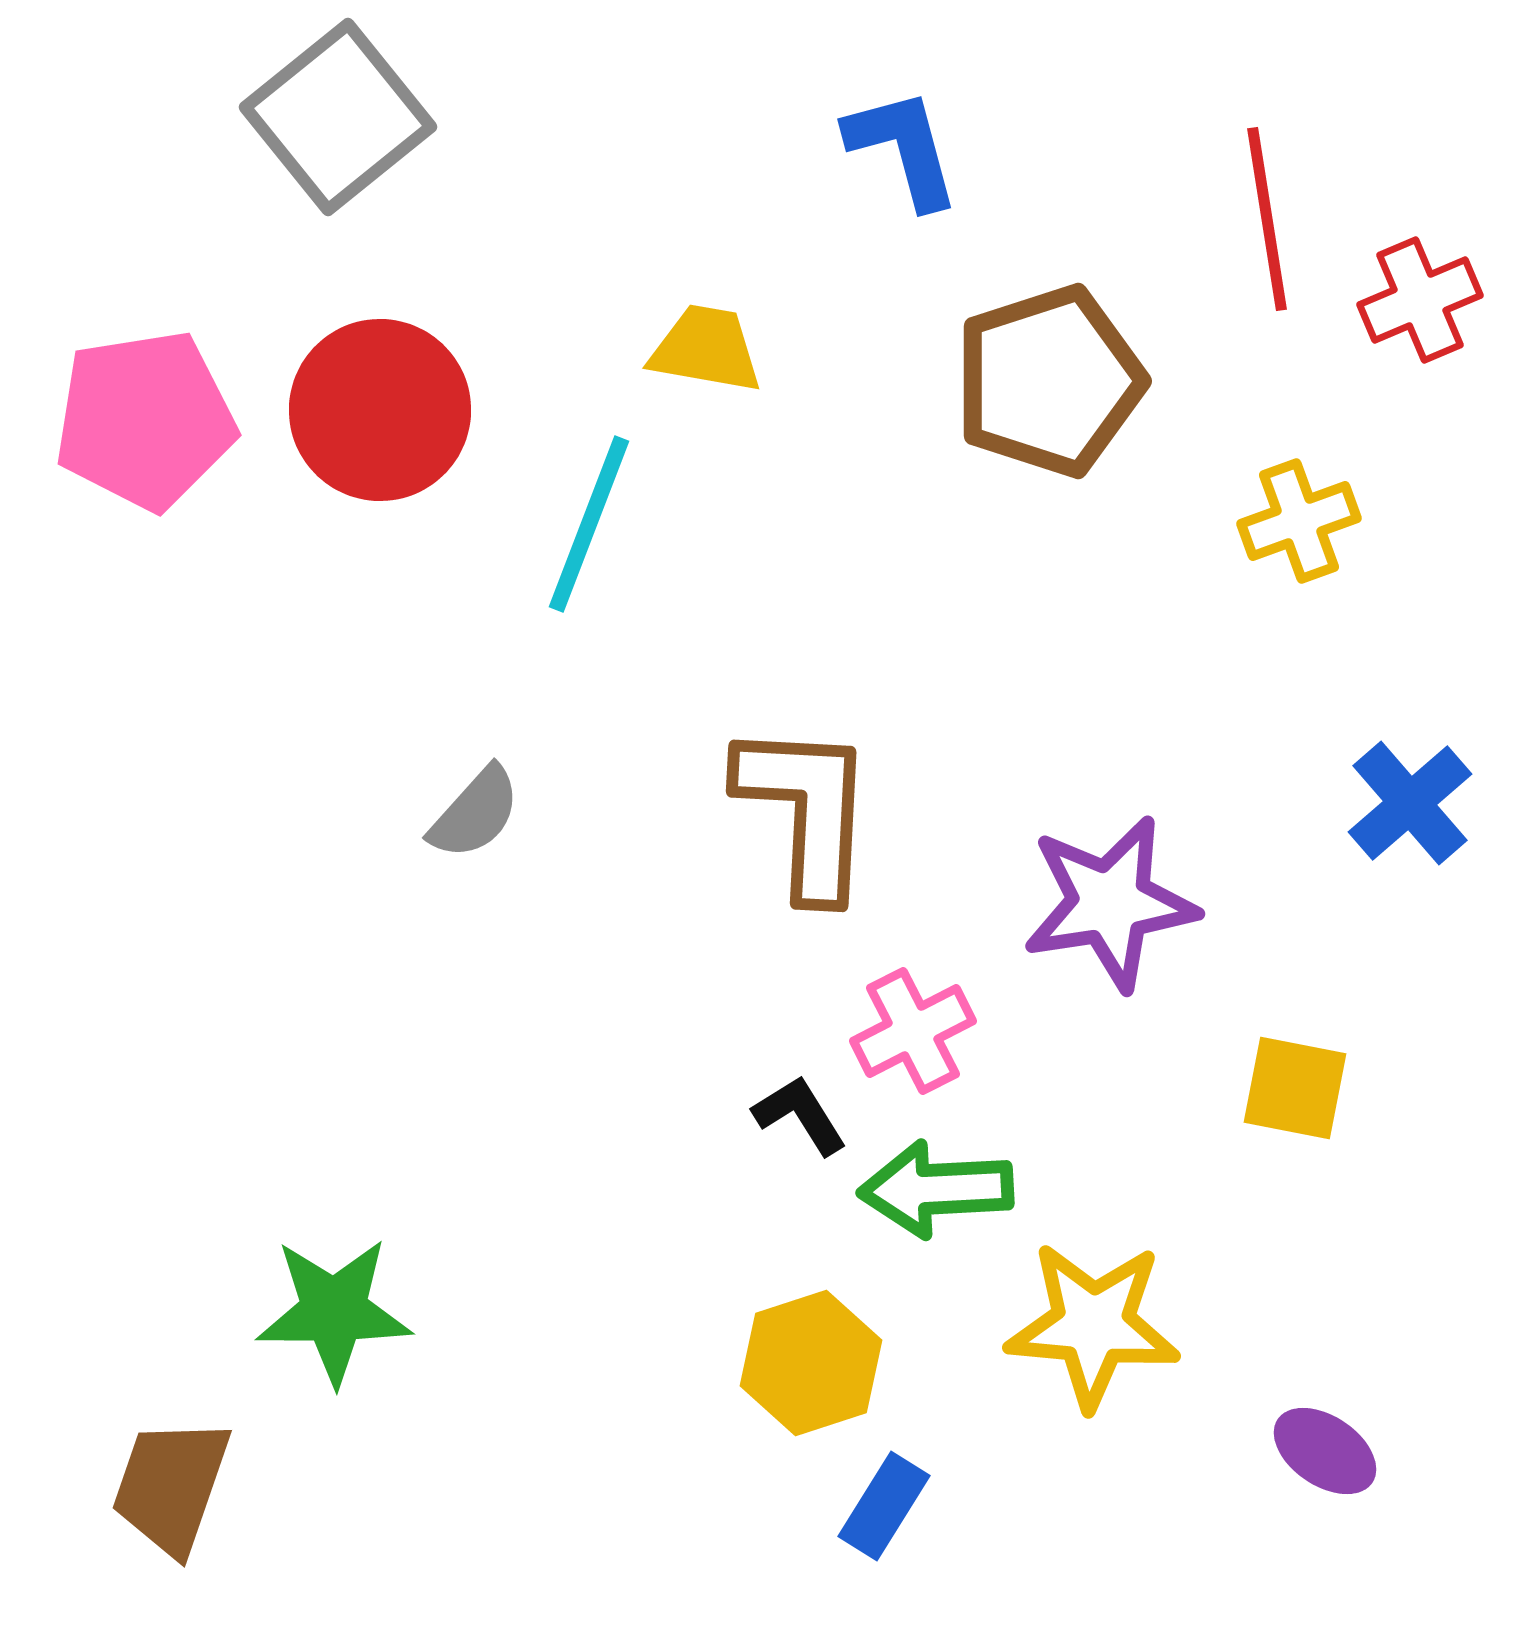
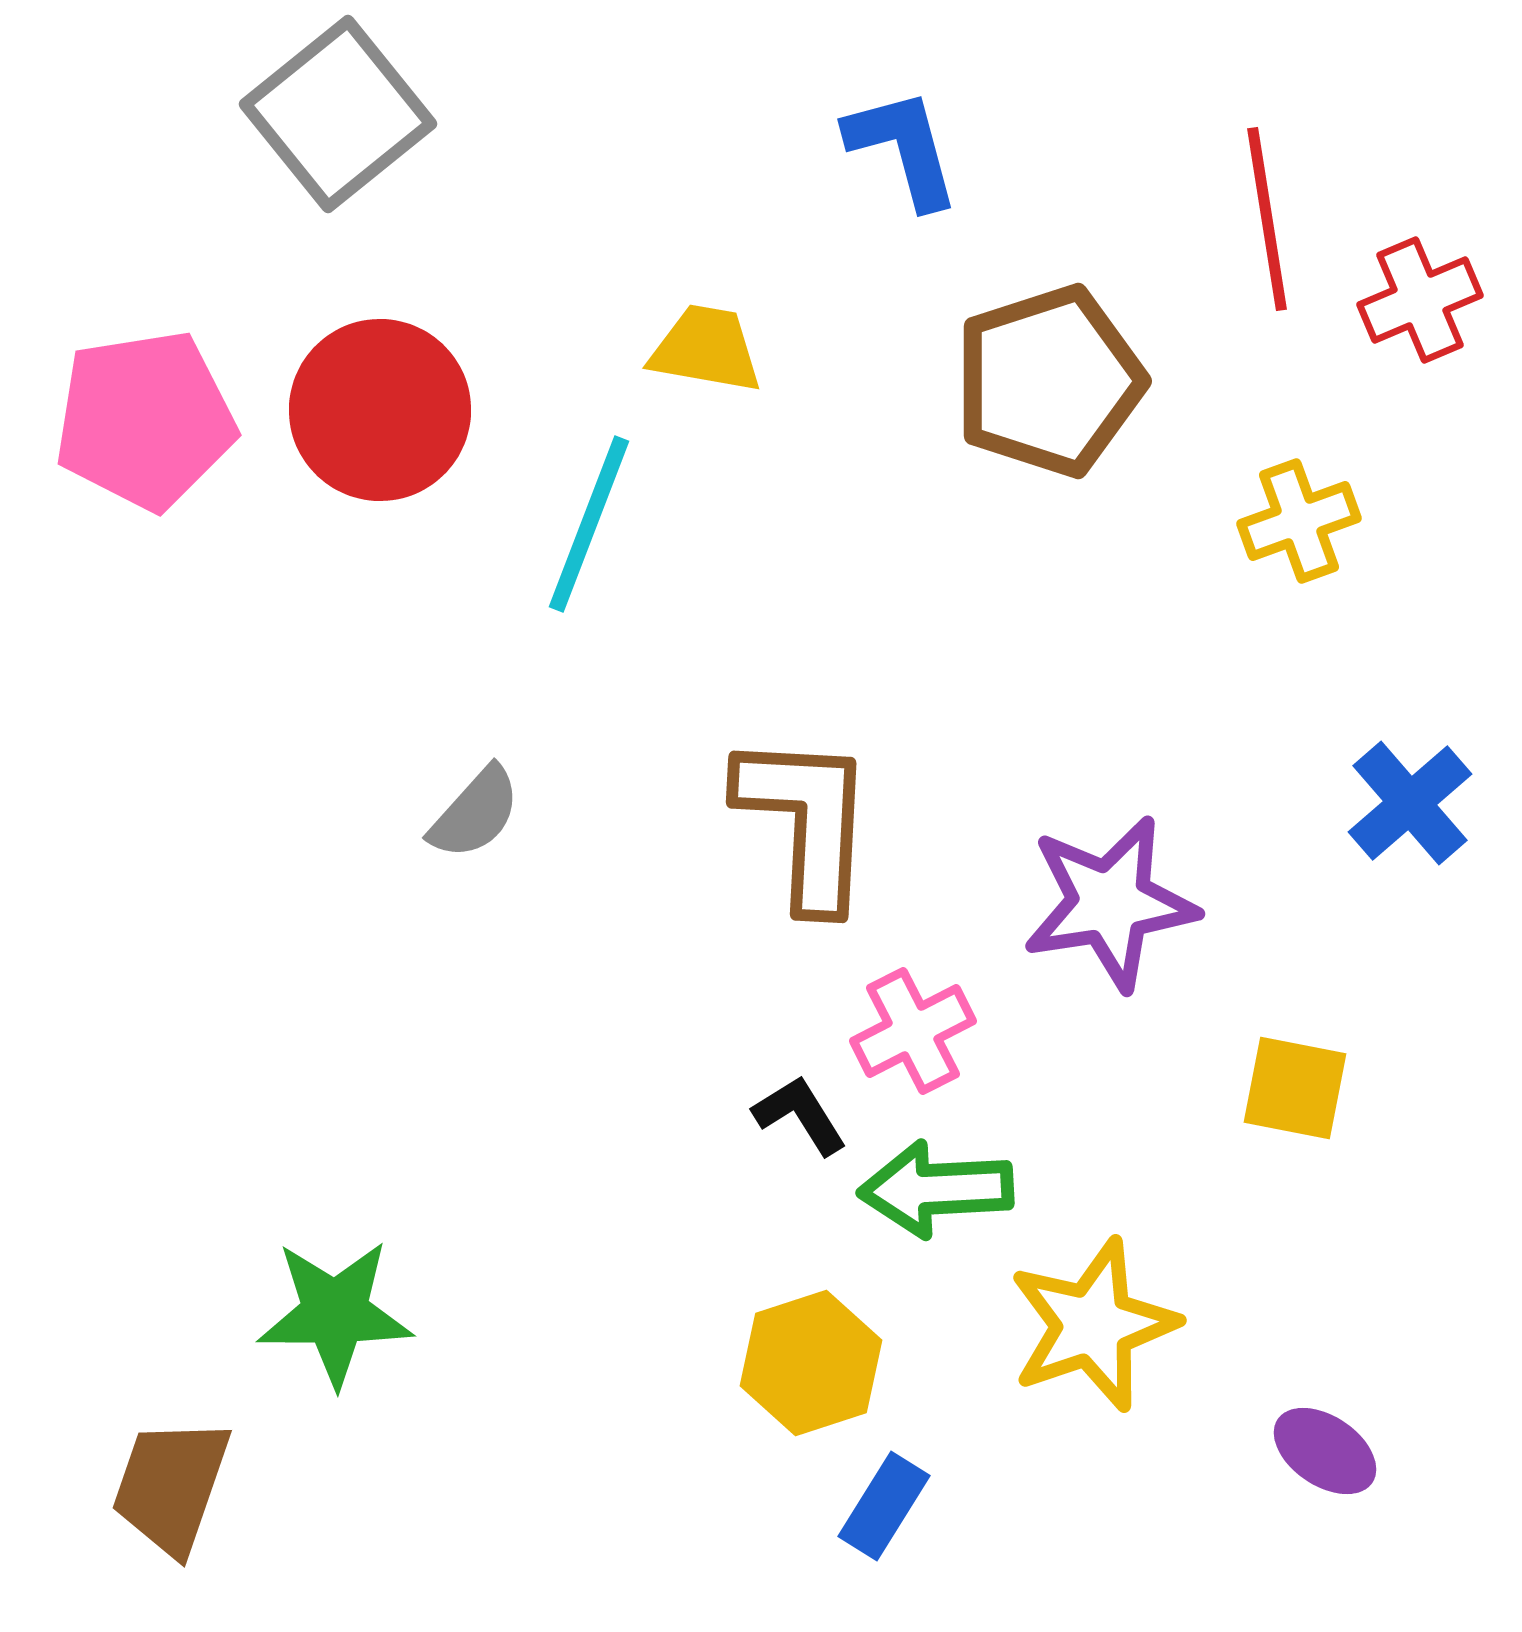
gray square: moved 3 px up
brown L-shape: moved 11 px down
green star: moved 1 px right, 2 px down
yellow star: rotated 24 degrees counterclockwise
